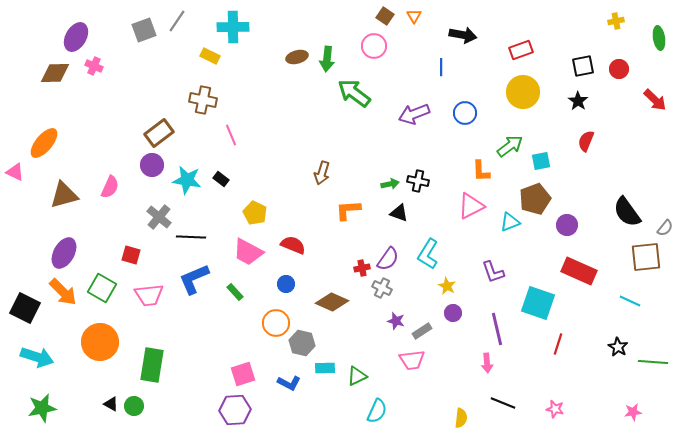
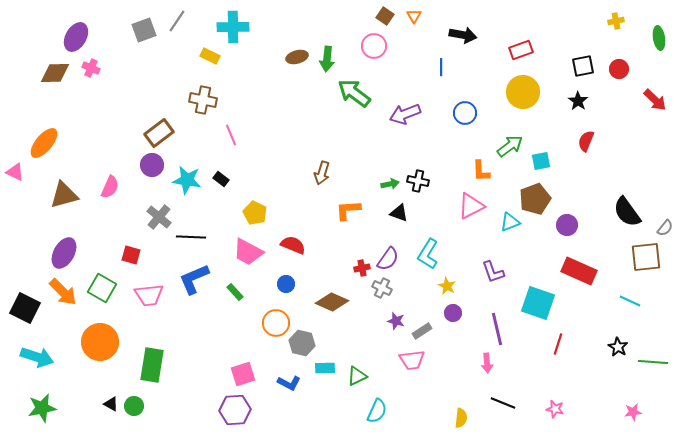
pink cross at (94, 66): moved 3 px left, 2 px down
purple arrow at (414, 114): moved 9 px left
